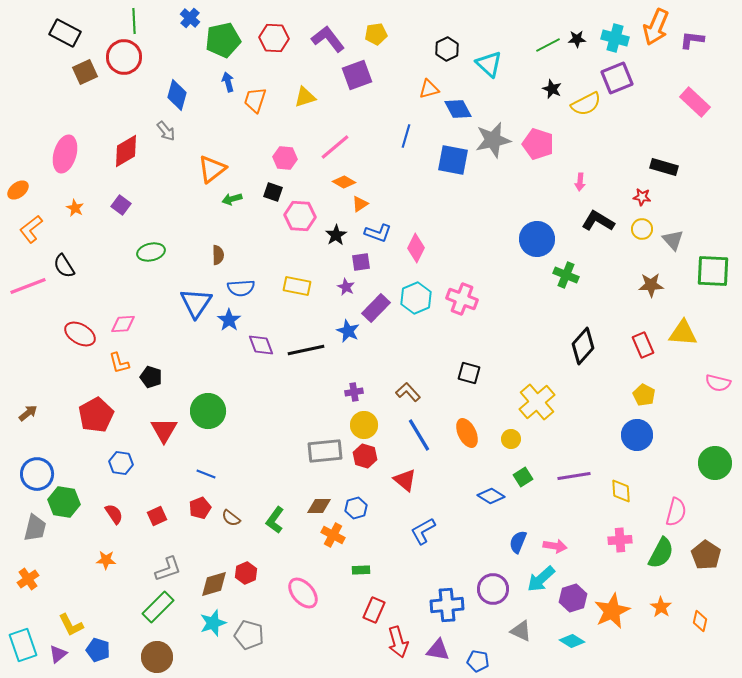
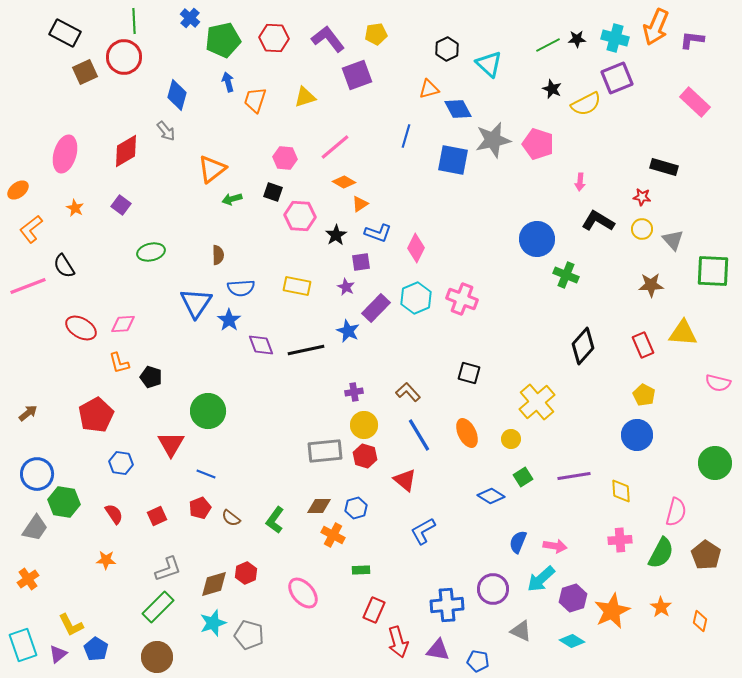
red ellipse at (80, 334): moved 1 px right, 6 px up
red triangle at (164, 430): moved 7 px right, 14 px down
gray trapezoid at (35, 528): rotated 20 degrees clockwise
blue pentagon at (98, 650): moved 2 px left, 1 px up; rotated 15 degrees clockwise
